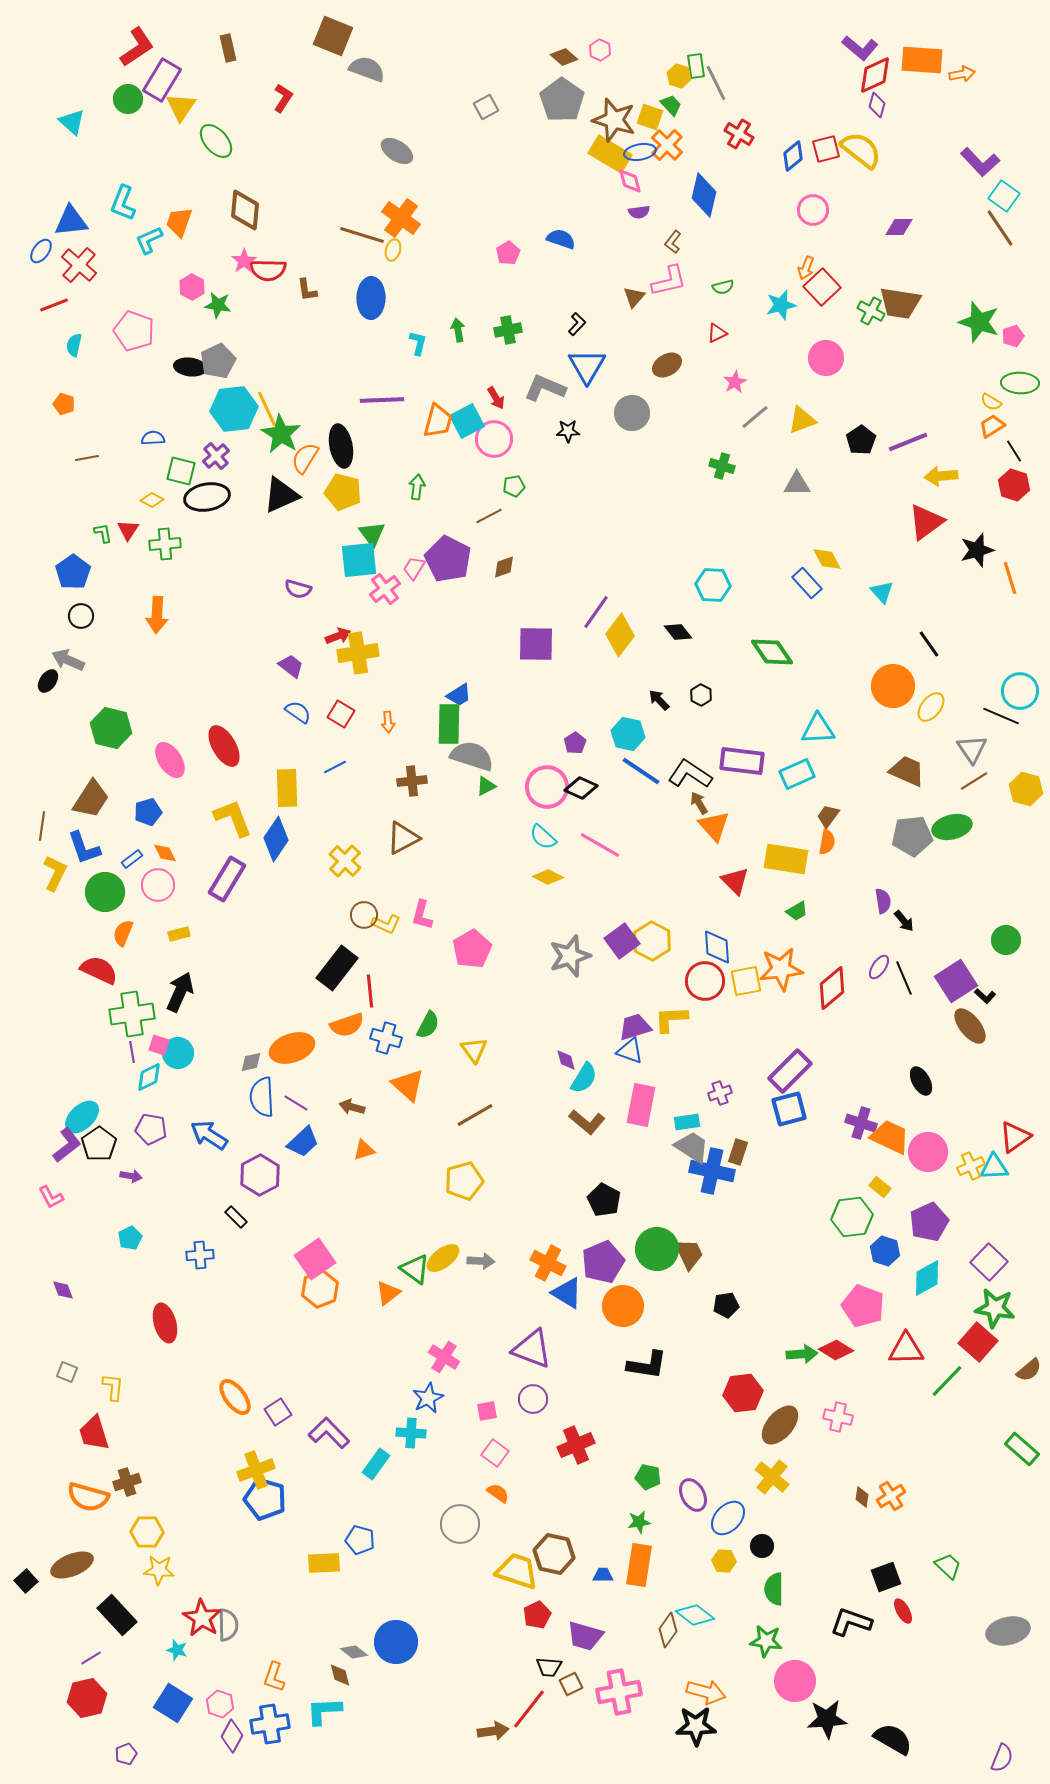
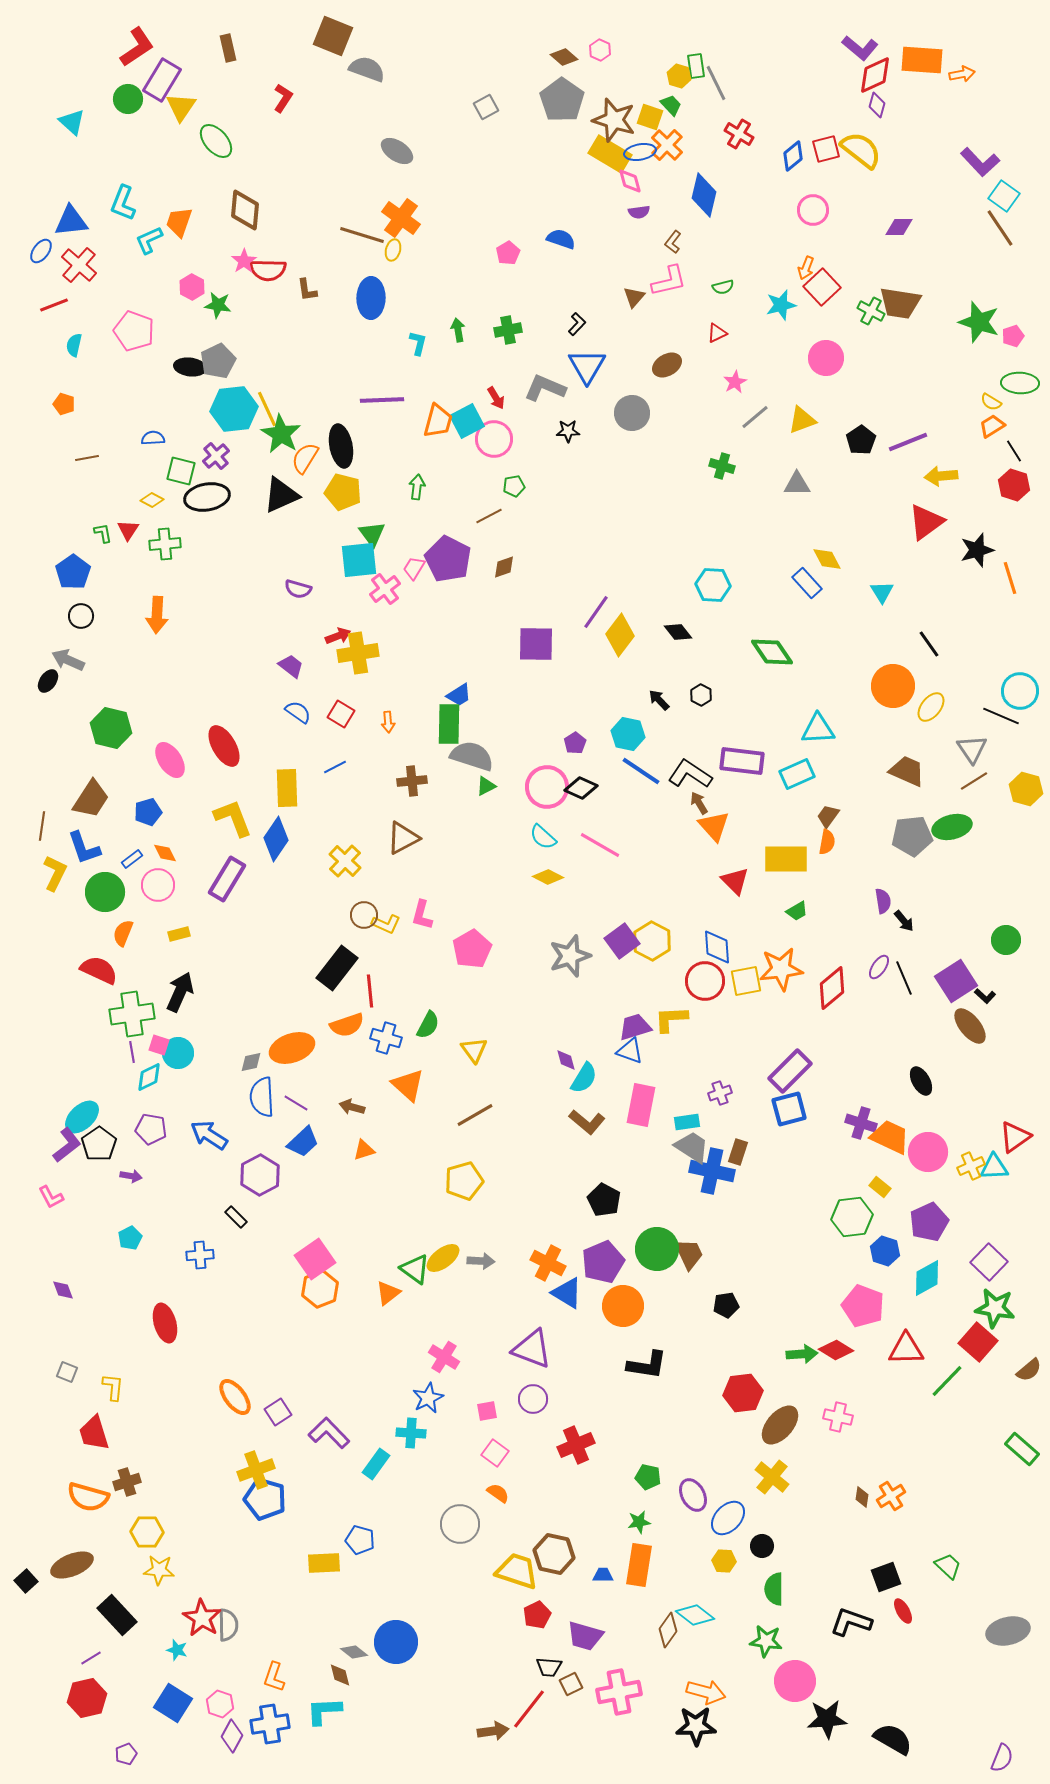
cyan triangle at (882, 592): rotated 10 degrees clockwise
yellow rectangle at (786, 859): rotated 9 degrees counterclockwise
